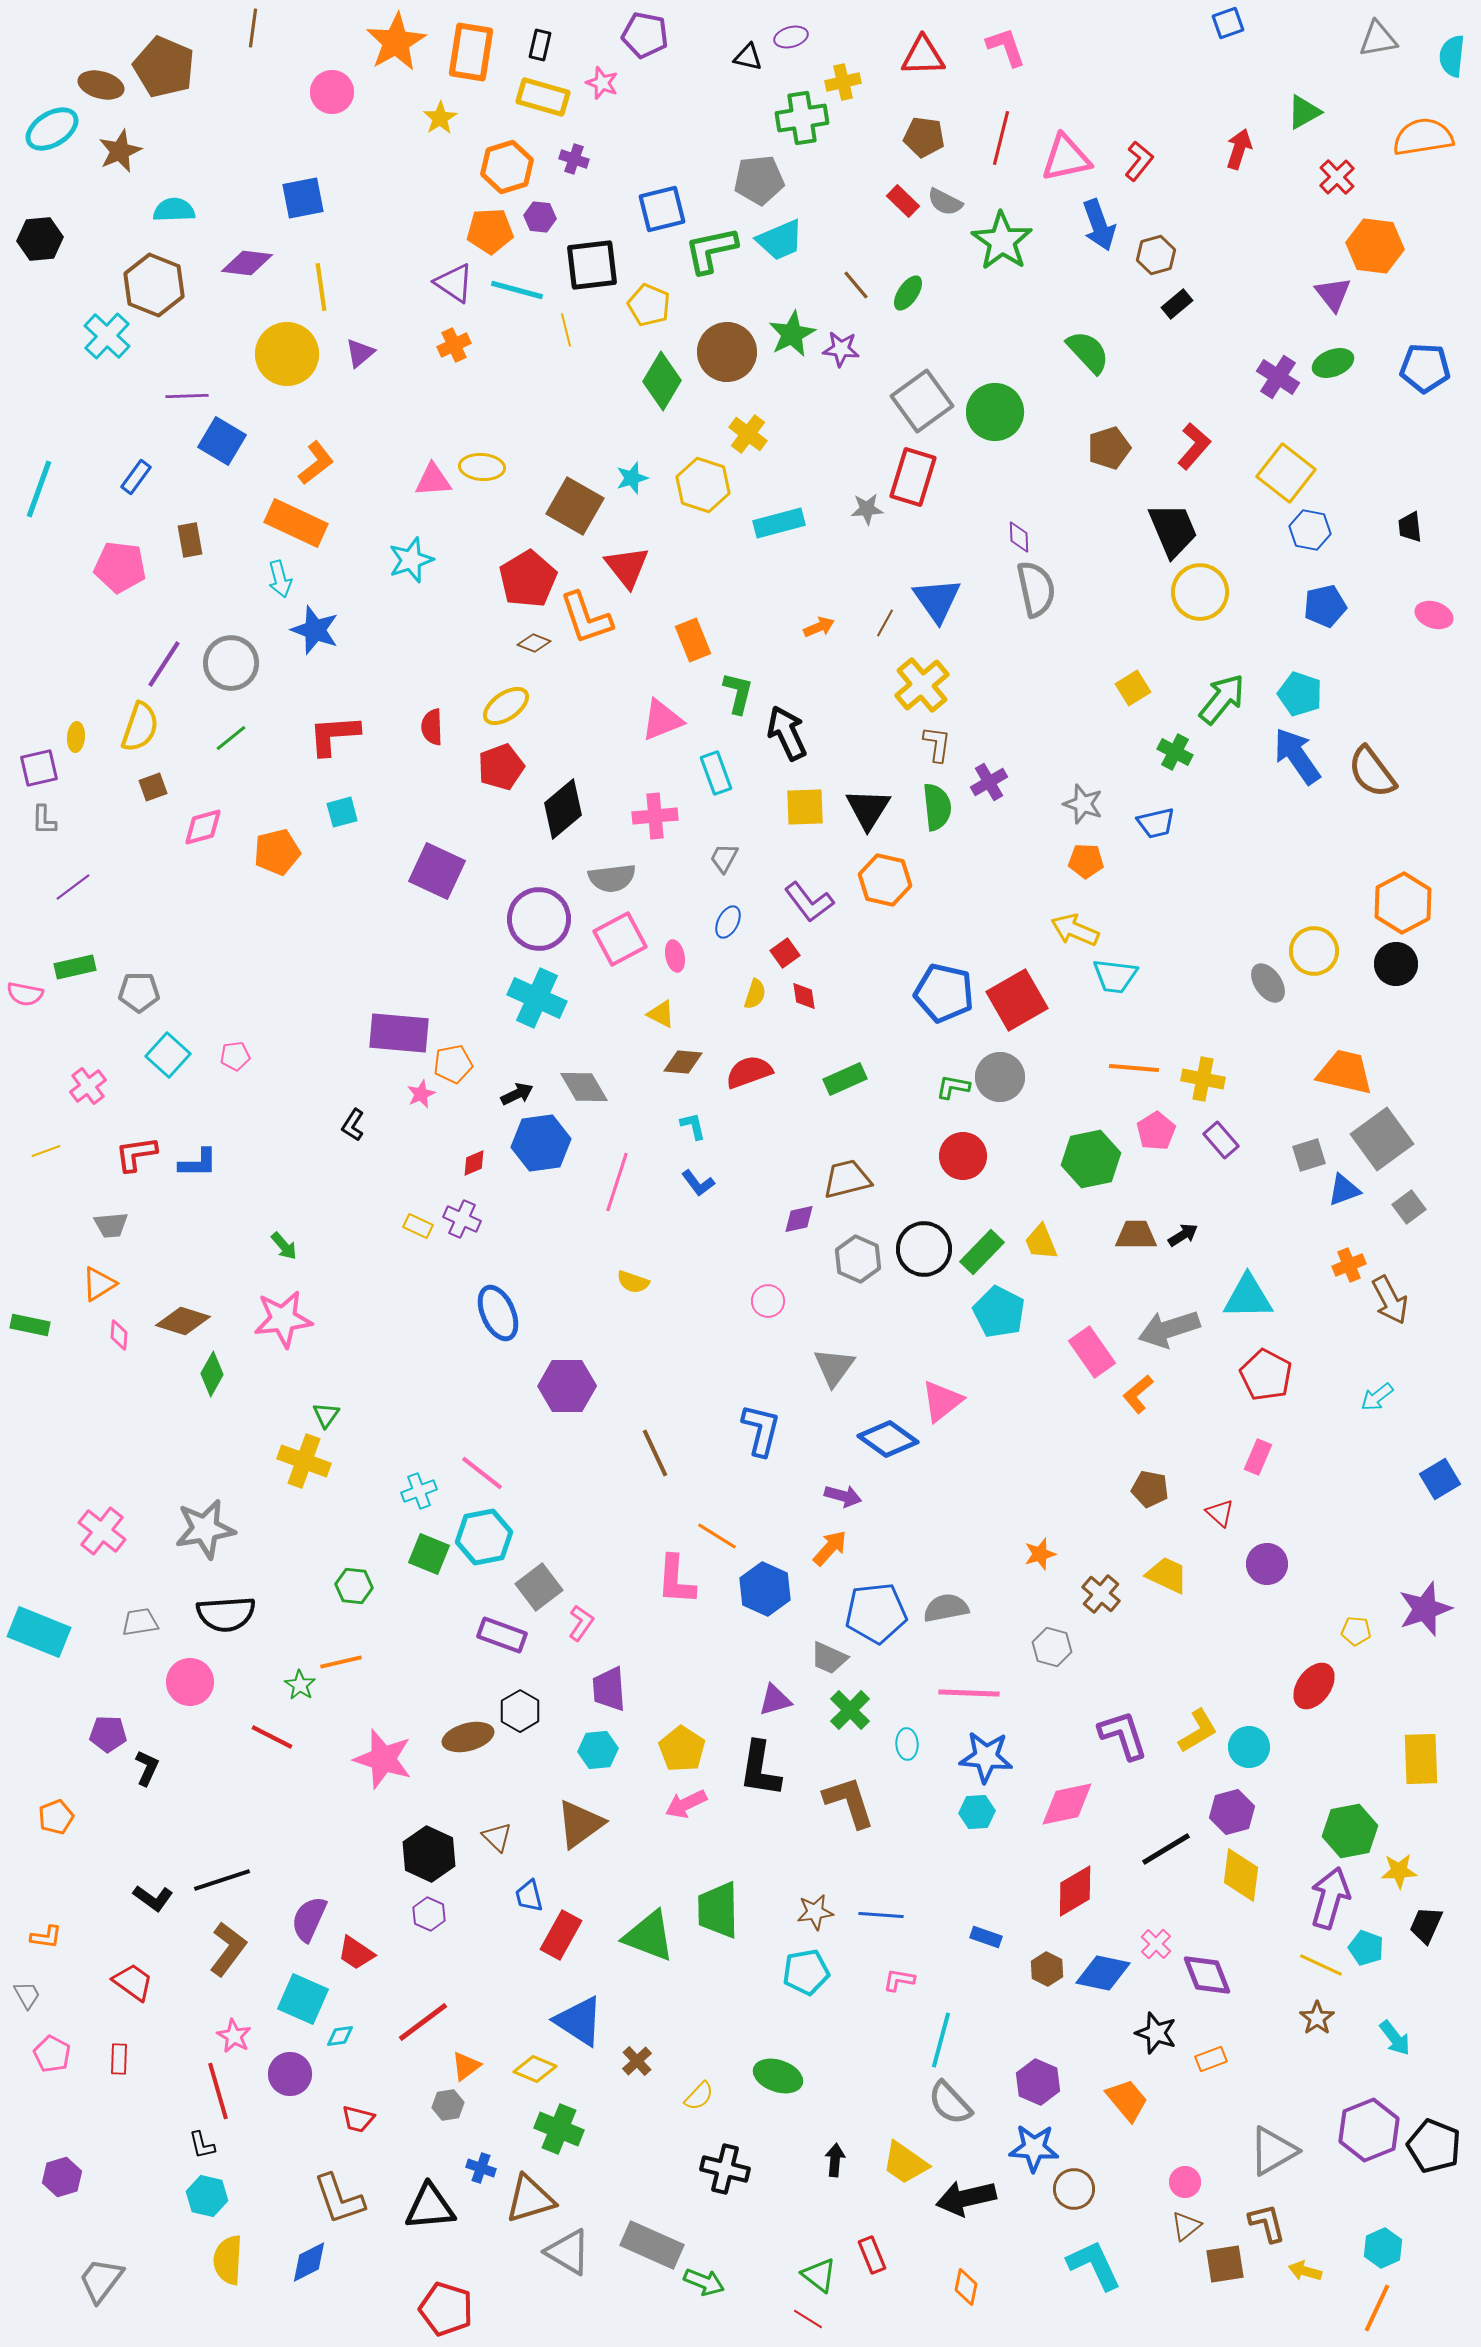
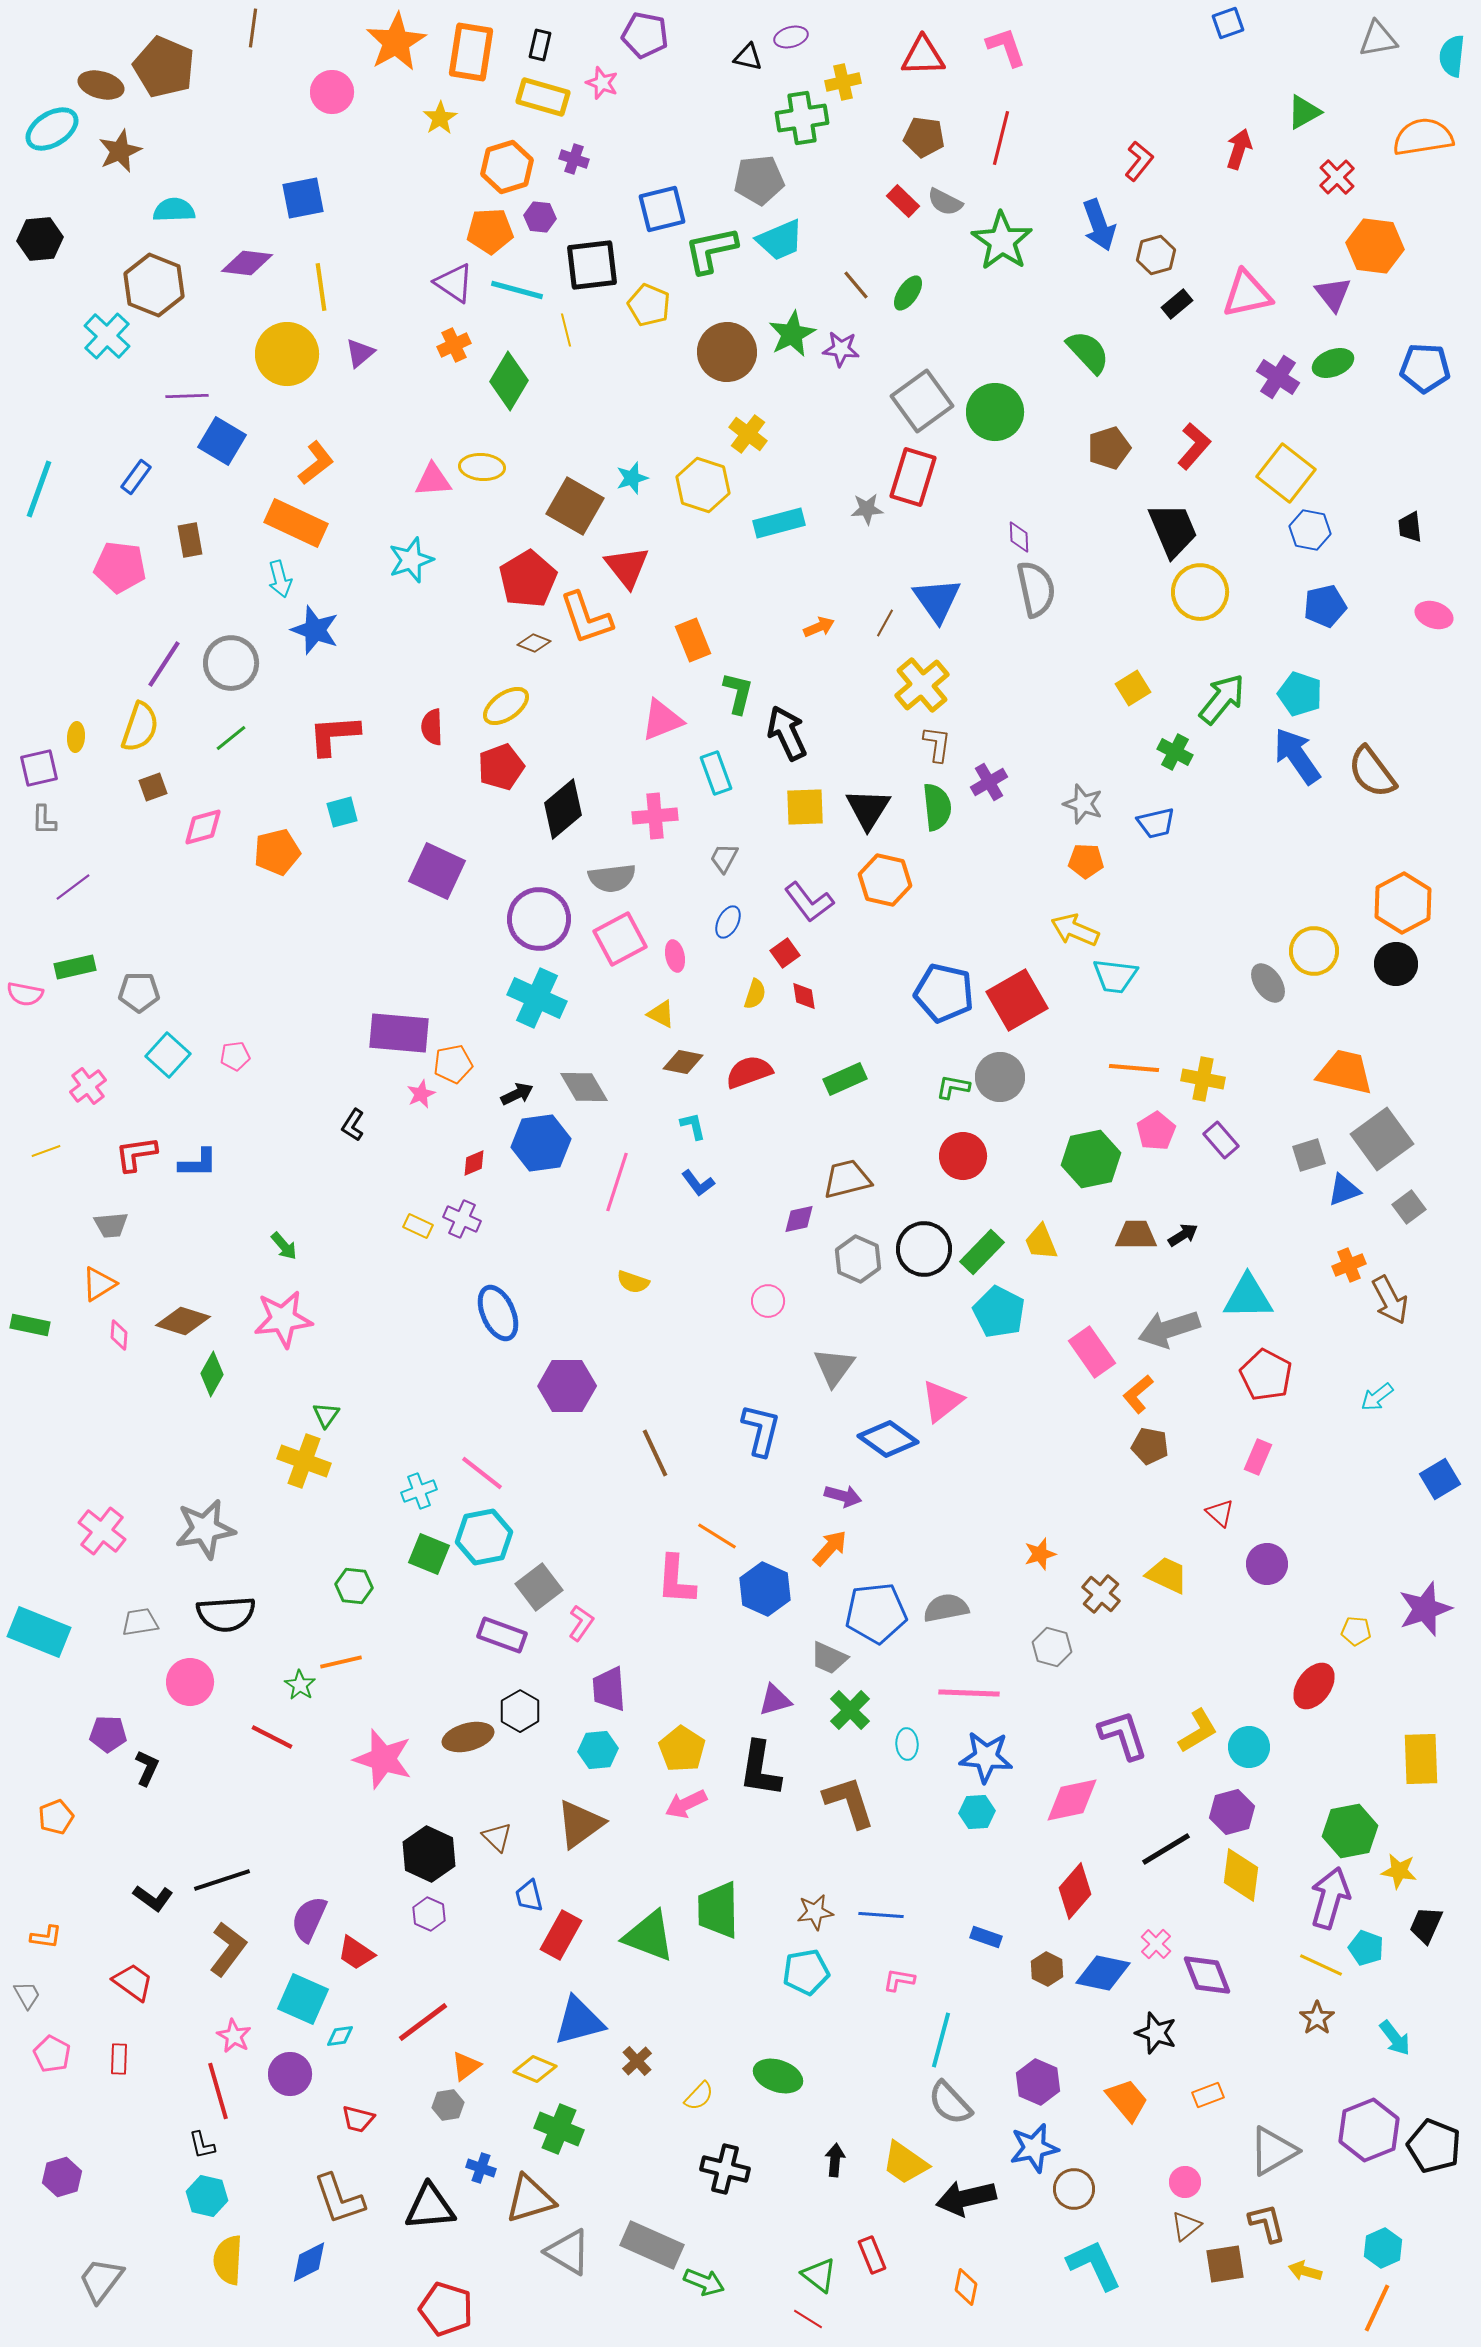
pink triangle at (1066, 158): moved 181 px right, 136 px down
green diamond at (662, 381): moved 153 px left
brown diamond at (683, 1062): rotated 6 degrees clockwise
brown pentagon at (1150, 1489): moved 43 px up
pink diamond at (1067, 1804): moved 5 px right, 4 px up
yellow star at (1399, 1871): rotated 12 degrees clockwise
red diamond at (1075, 1891): rotated 18 degrees counterclockwise
blue triangle at (579, 2021): rotated 48 degrees counterclockwise
orange rectangle at (1211, 2059): moved 3 px left, 36 px down
blue star at (1034, 2148): rotated 15 degrees counterclockwise
